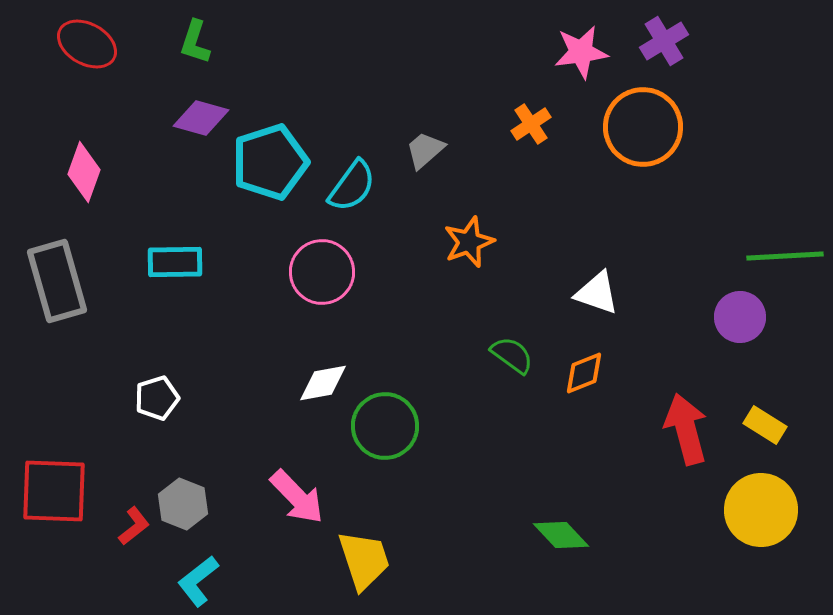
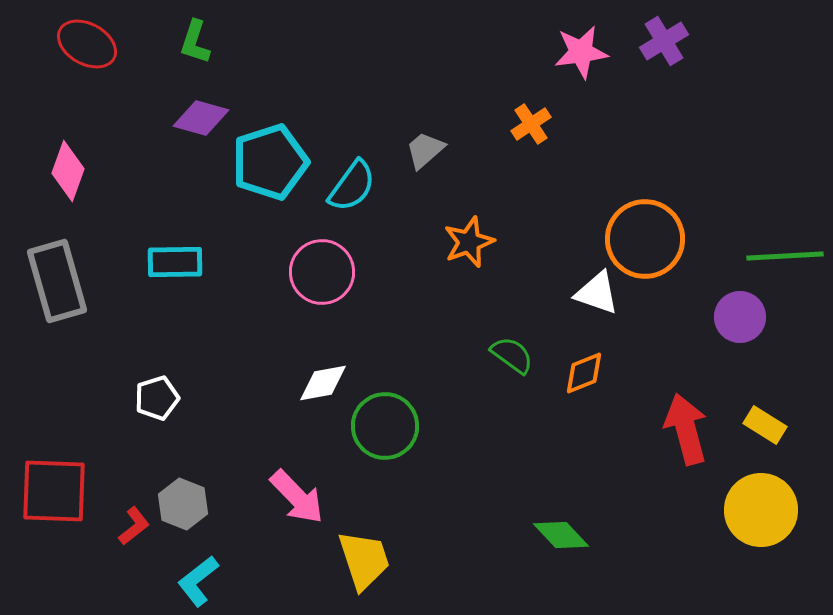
orange circle: moved 2 px right, 112 px down
pink diamond: moved 16 px left, 1 px up
